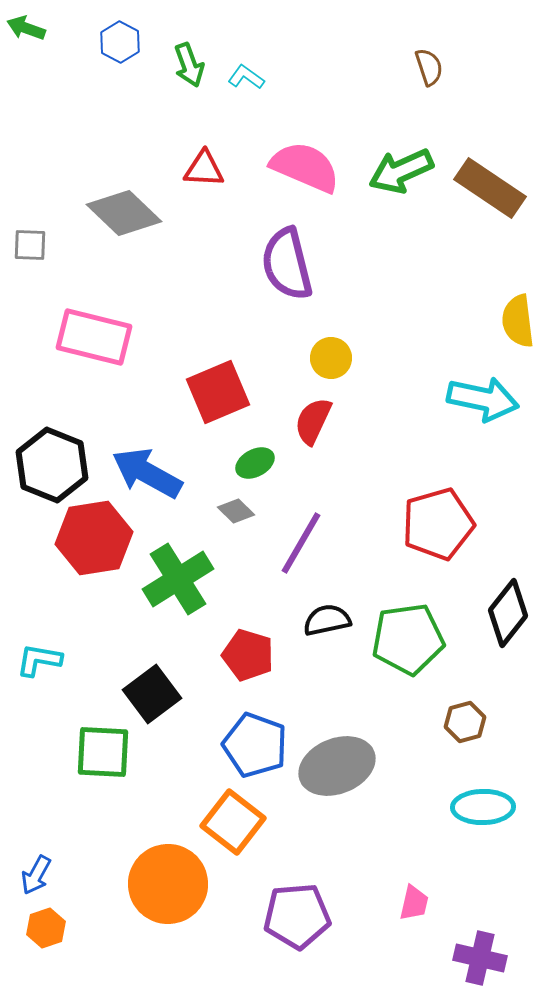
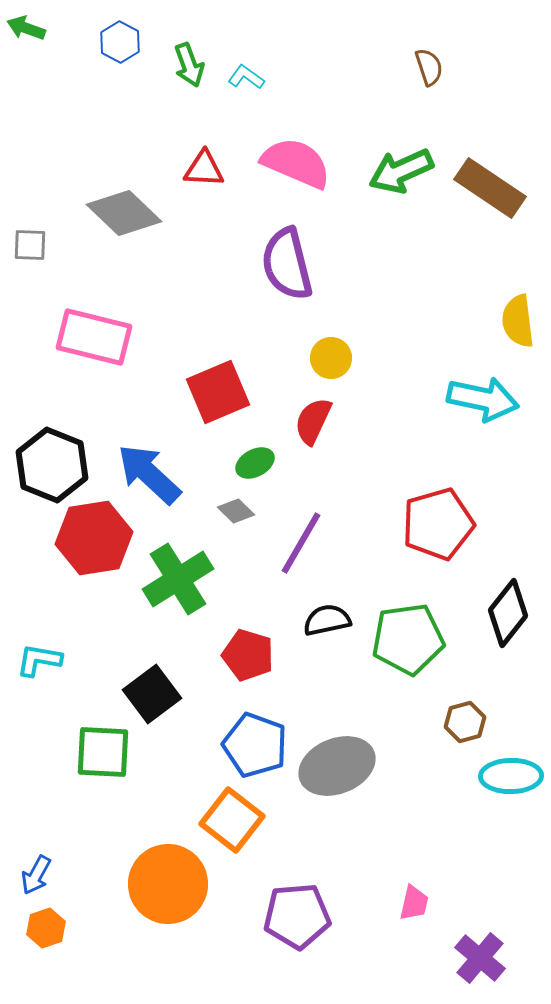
pink semicircle at (305, 167): moved 9 px left, 4 px up
blue arrow at (147, 473): moved 2 px right, 1 px down; rotated 14 degrees clockwise
cyan ellipse at (483, 807): moved 28 px right, 31 px up
orange square at (233, 822): moved 1 px left, 2 px up
purple cross at (480, 958): rotated 27 degrees clockwise
